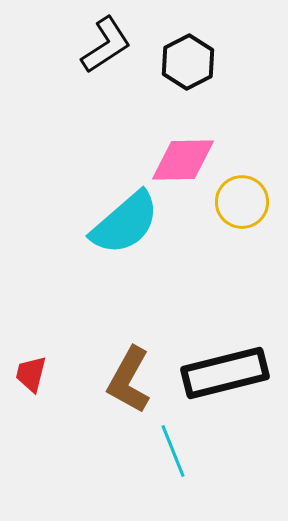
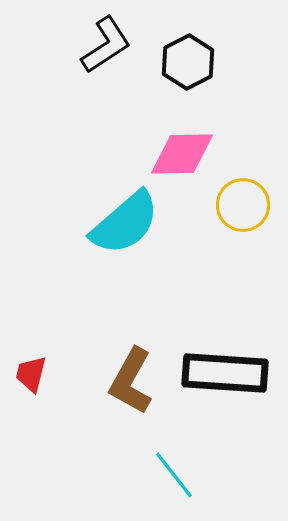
pink diamond: moved 1 px left, 6 px up
yellow circle: moved 1 px right, 3 px down
black rectangle: rotated 18 degrees clockwise
brown L-shape: moved 2 px right, 1 px down
cyan line: moved 1 px right, 24 px down; rotated 16 degrees counterclockwise
